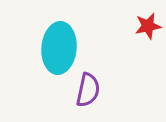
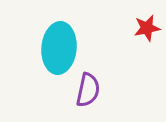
red star: moved 1 px left, 2 px down
